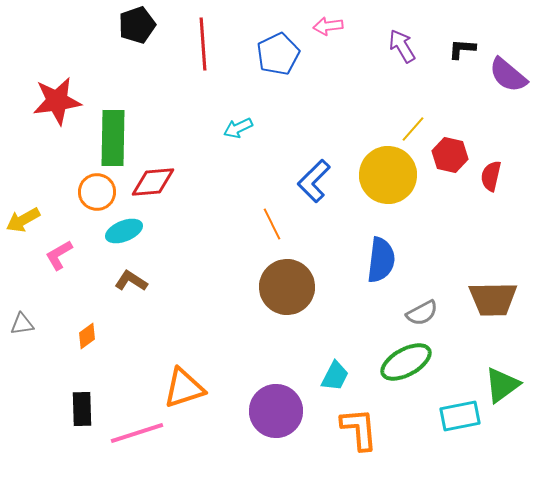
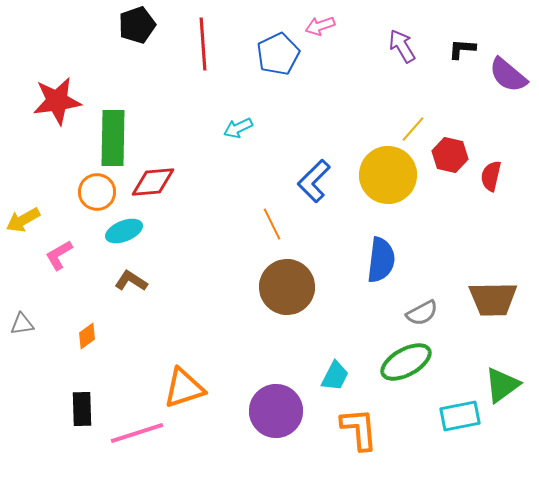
pink arrow: moved 8 px left; rotated 12 degrees counterclockwise
